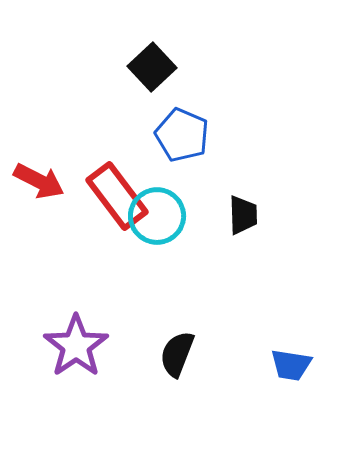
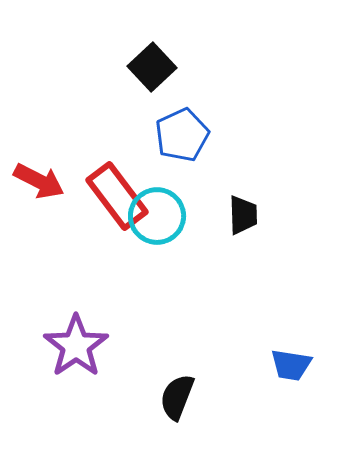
blue pentagon: rotated 24 degrees clockwise
black semicircle: moved 43 px down
